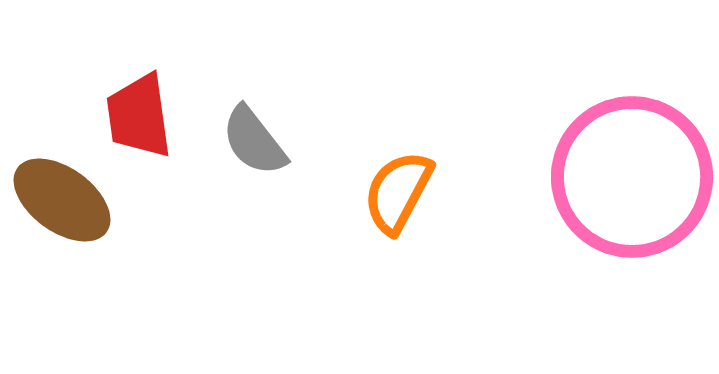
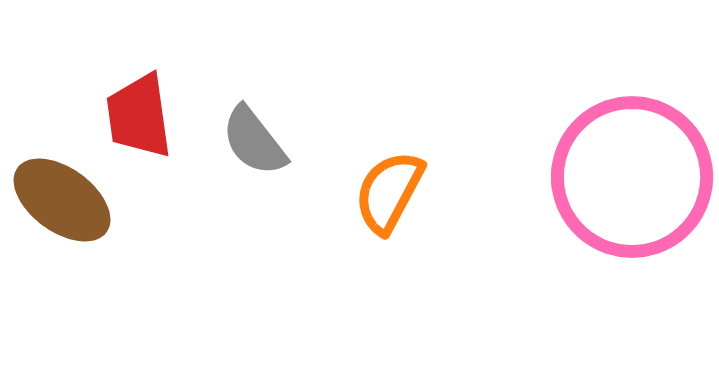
orange semicircle: moved 9 px left
